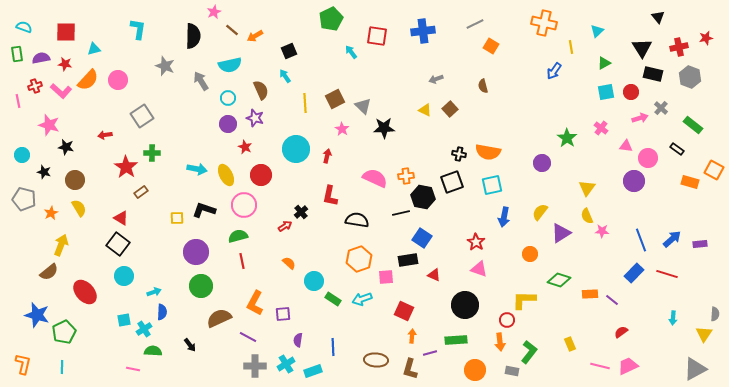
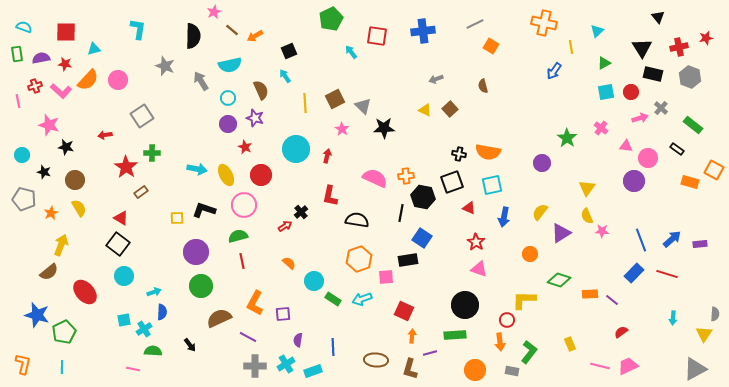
black line at (401, 213): rotated 66 degrees counterclockwise
red triangle at (434, 275): moved 35 px right, 67 px up
green rectangle at (456, 340): moved 1 px left, 5 px up
